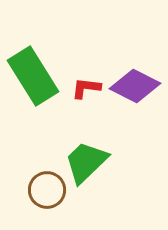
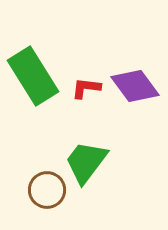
purple diamond: rotated 27 degrees clockwise
green trapezoid: rotated 9 degrees counterclockwise
